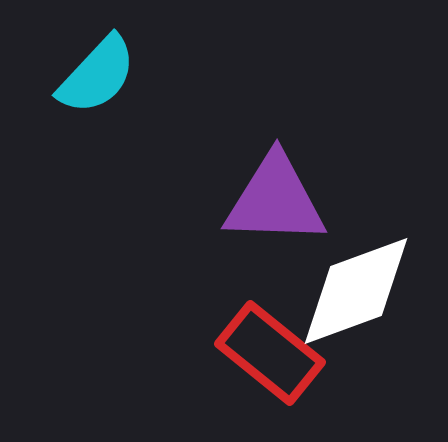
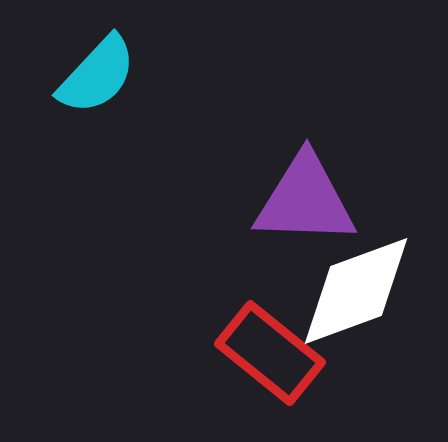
purple triangle: moved 30 px right
